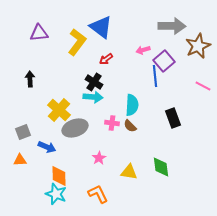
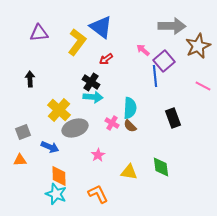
pink arrow: rotated 56 degrees clockwise
black cross: moved 3 px left
cyan semicircle: moved 2 px left, 3 px down
pink cross: rotated 24 degrees clockwise
blue arrow: moved 3 px right
pink star: moved 1 px left, 3 px up
